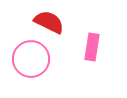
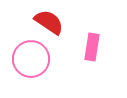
red semicircle: rotated 8 degrees clockwise
